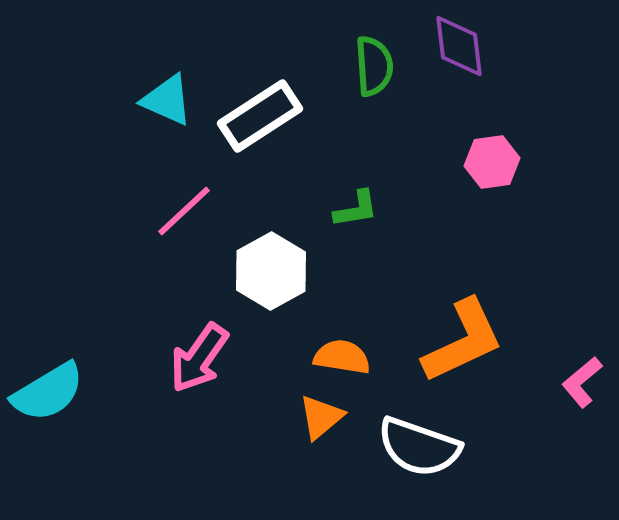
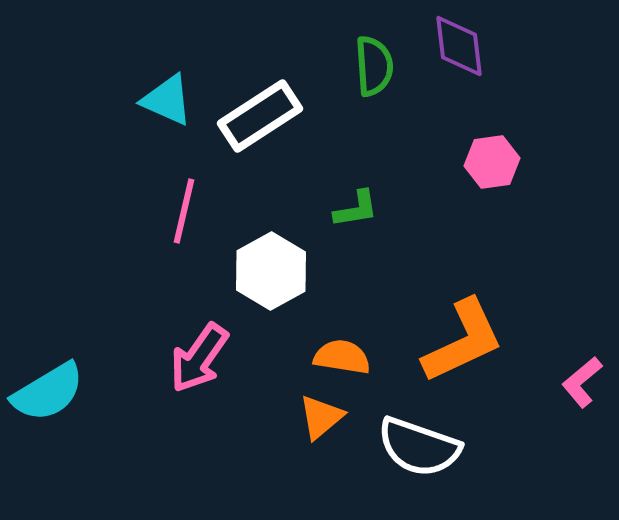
pink line: rotated 34 degrees counterclockwise
